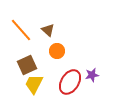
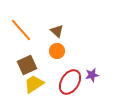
brown triangle: moved 9 px right, 1 px down
yellow trapezoid: rotated 30 degrees clockwise
